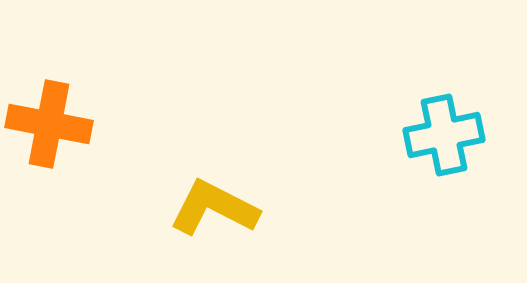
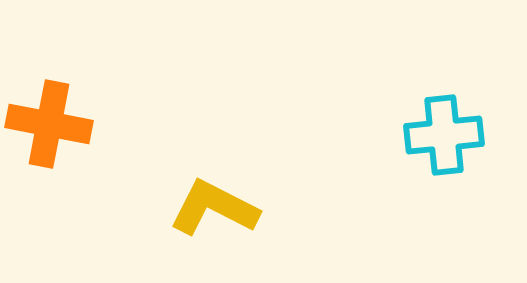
cyan cross: rotated 6 degrees clockwise
